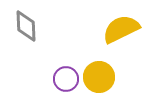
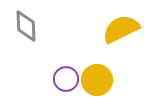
yellow circle: moved 2 px left, 3 px down
